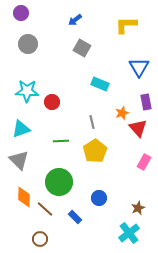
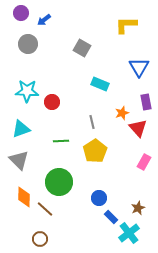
blue arrow: moved 31 px left
blue rectangle: moved 36 px right
